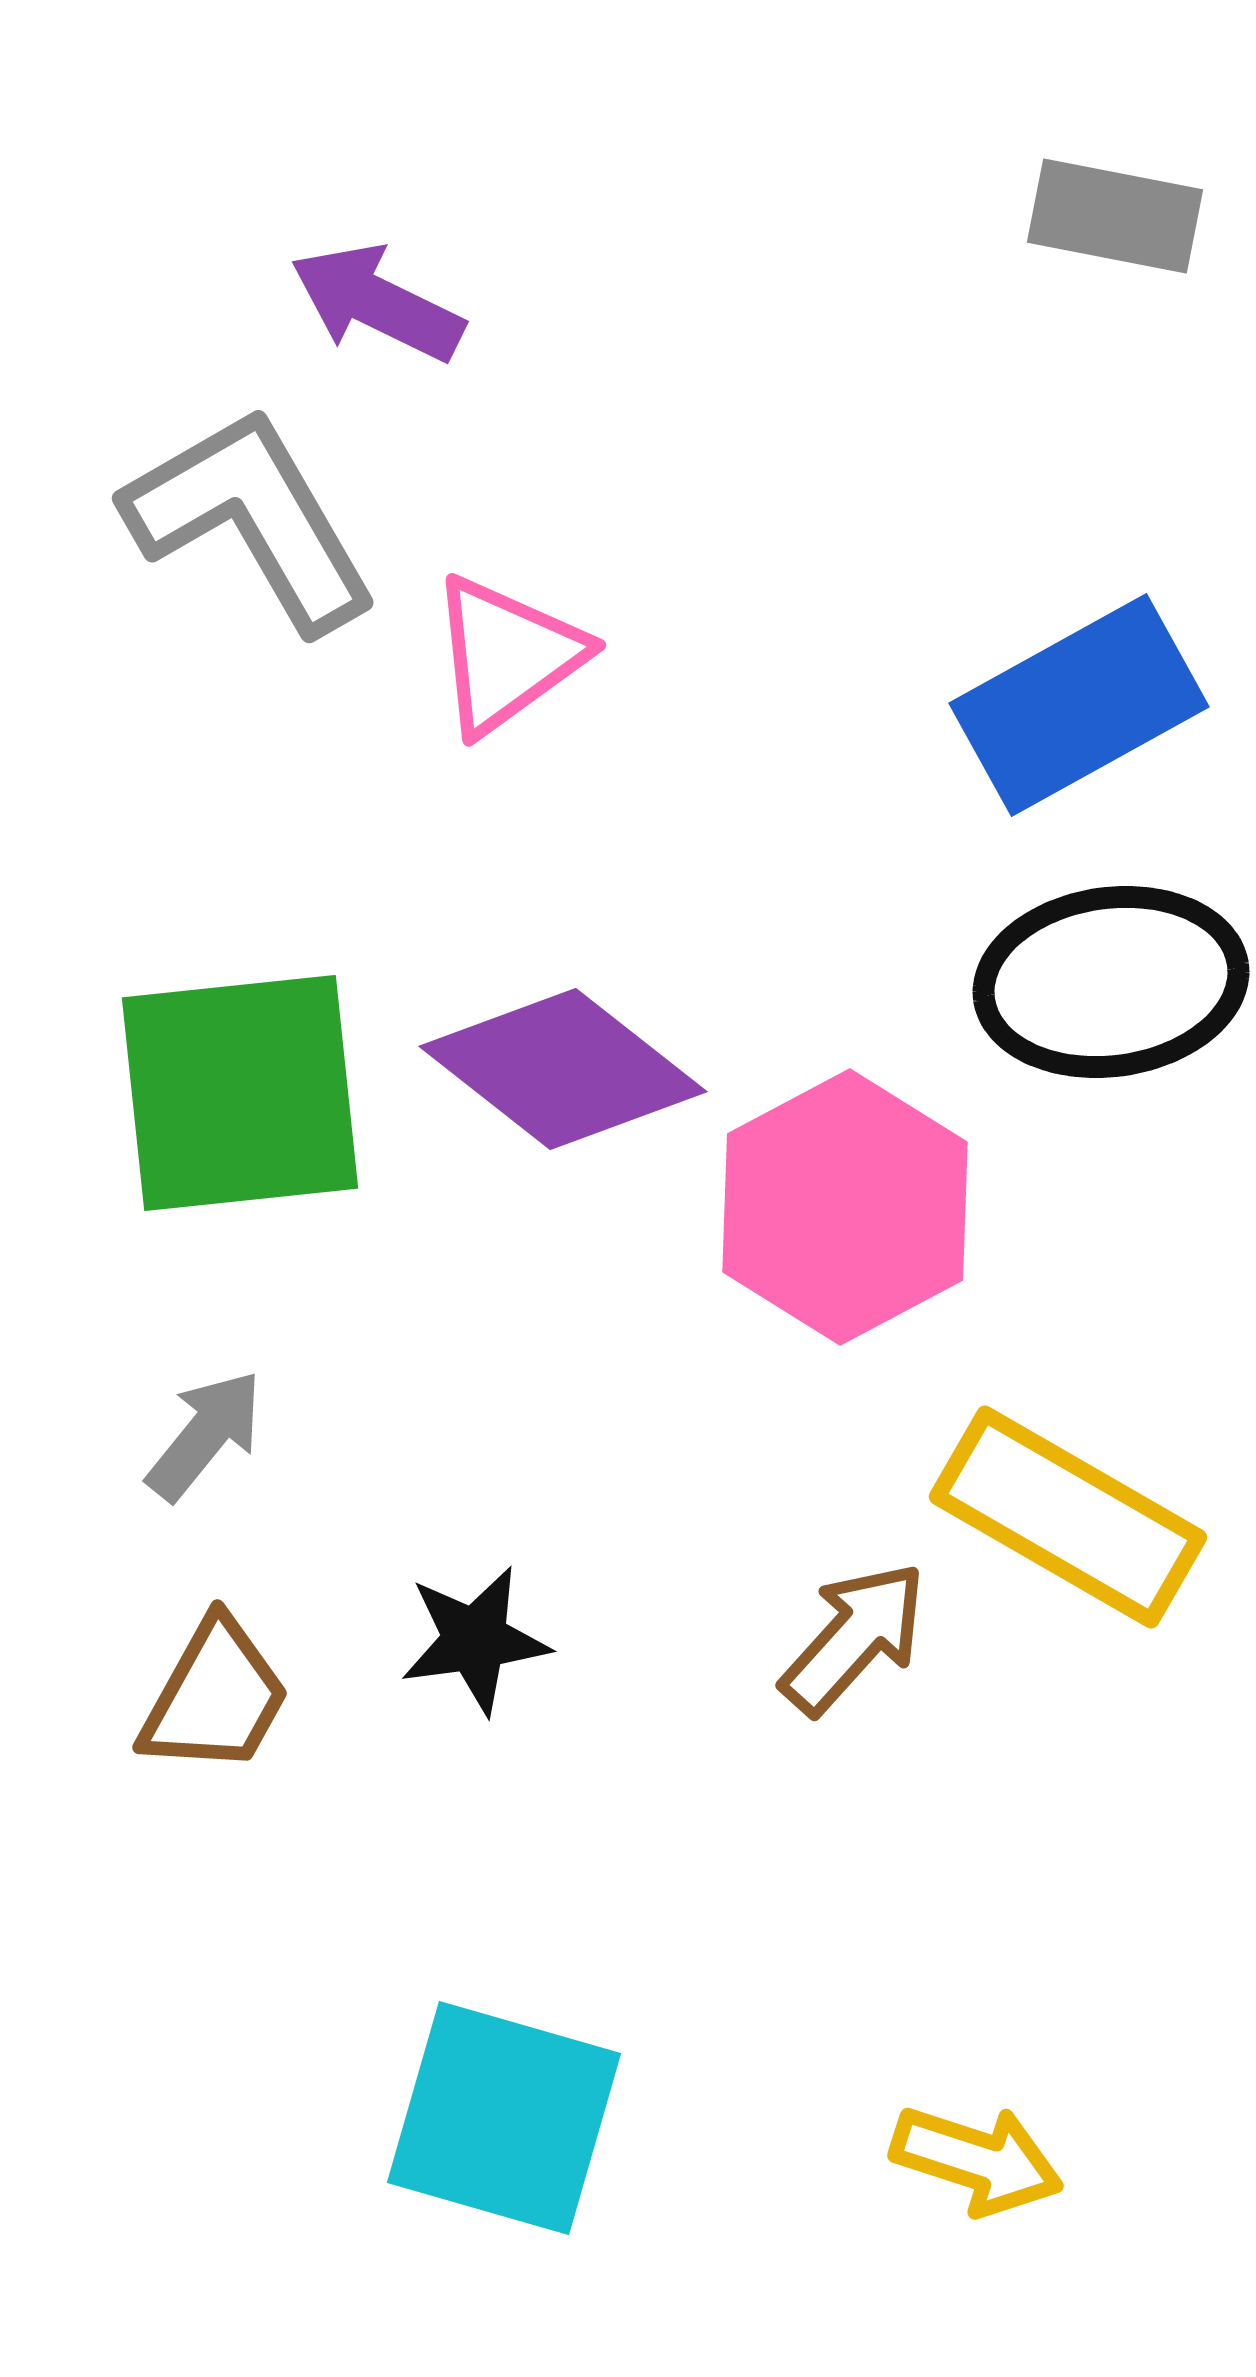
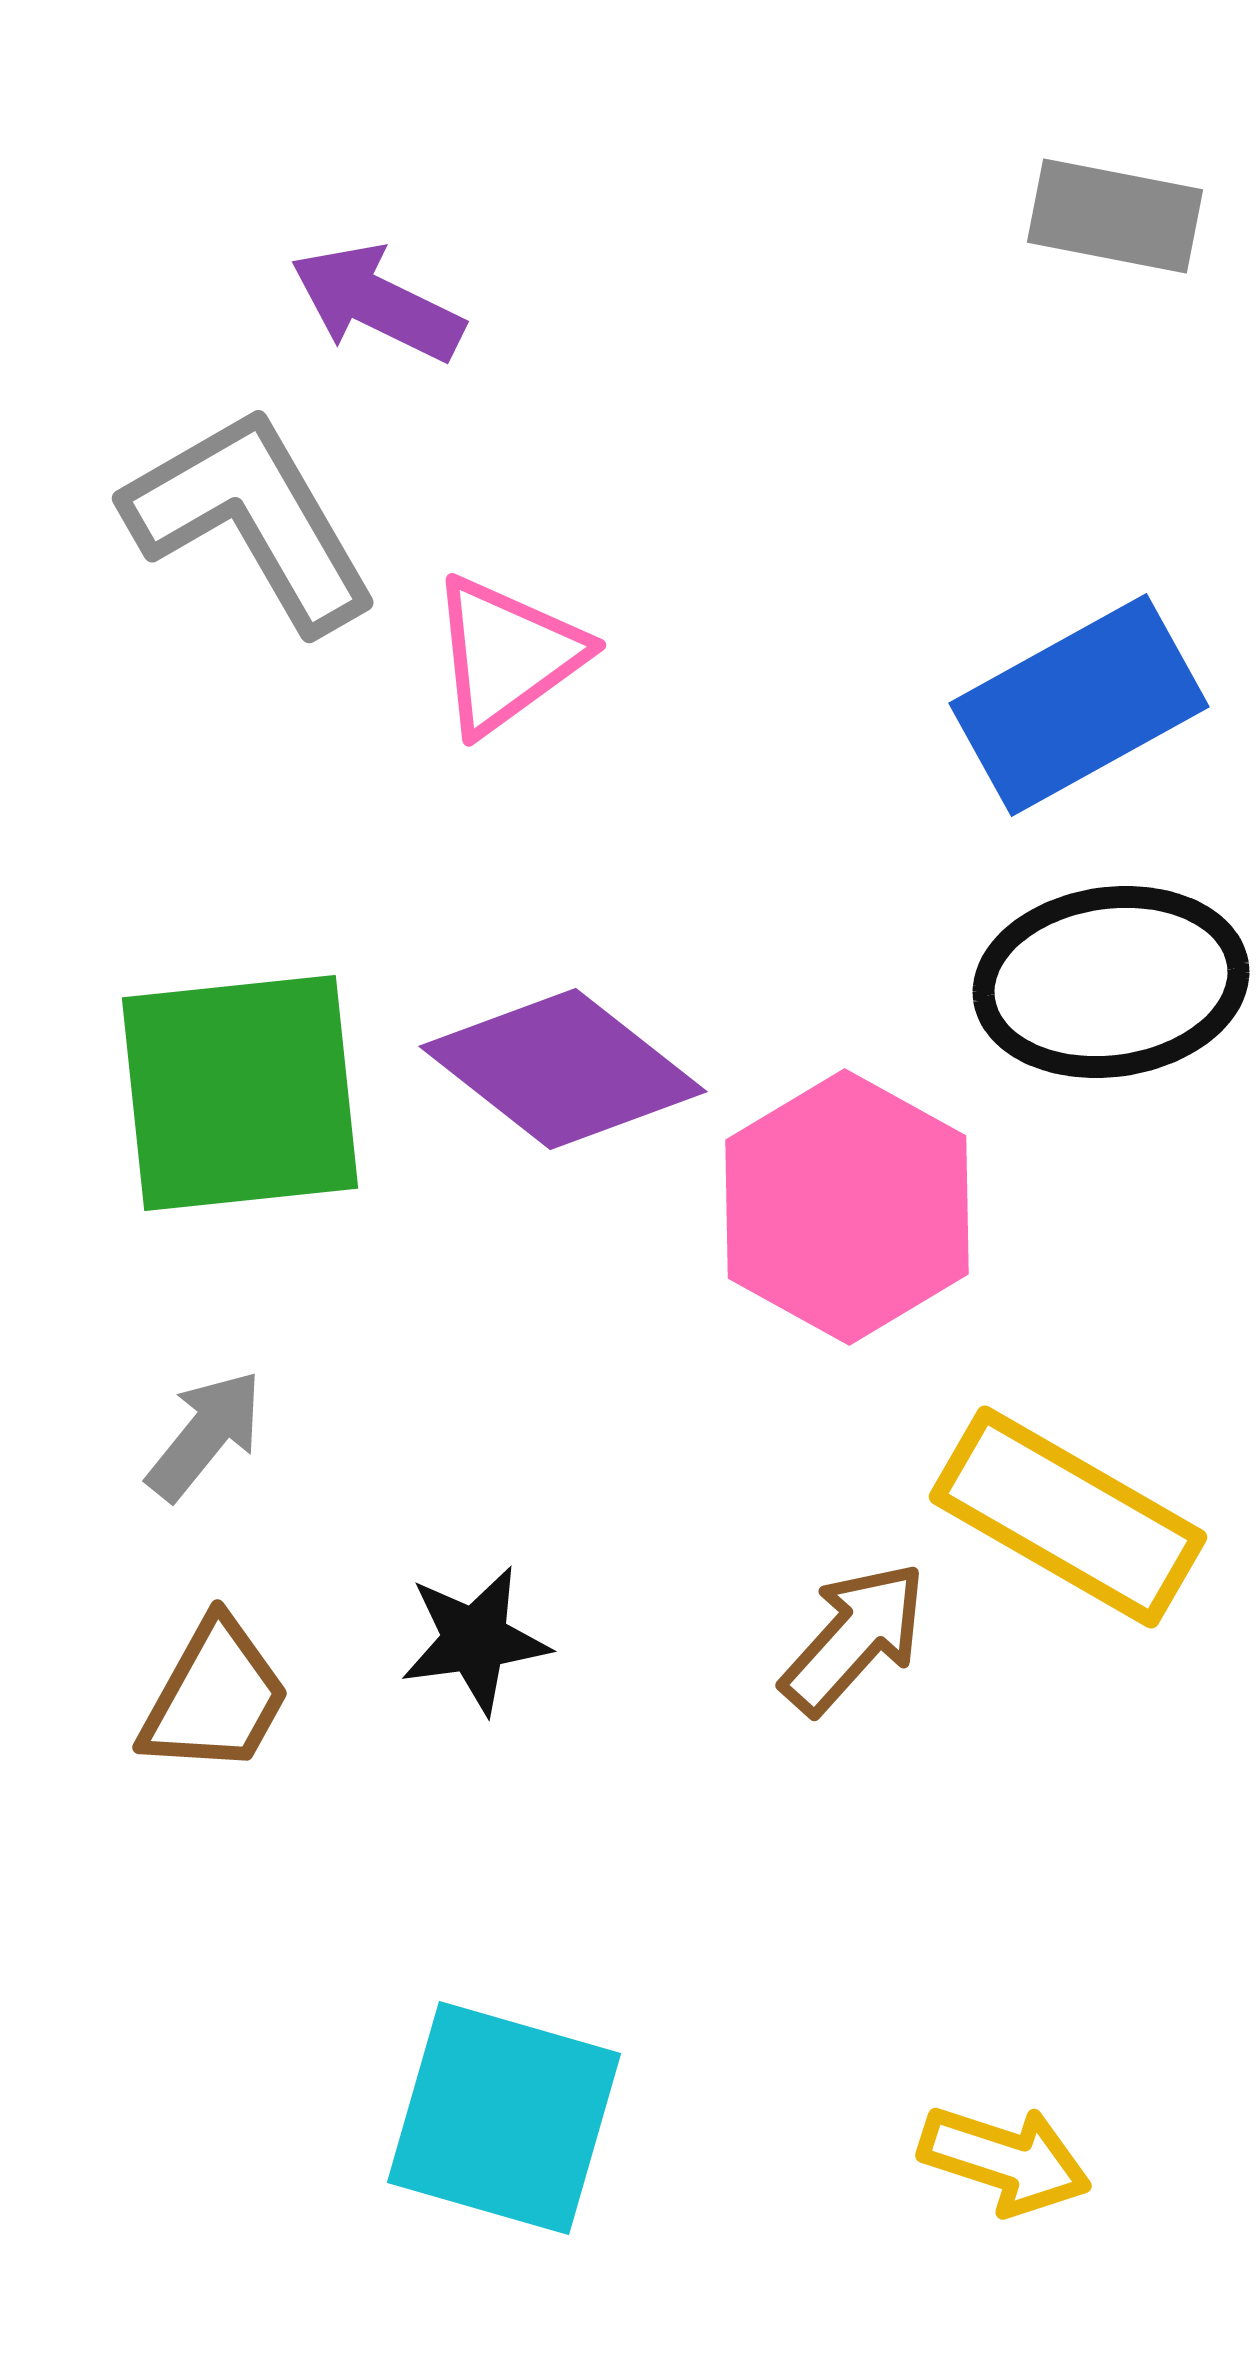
pink hexagon: moved 2 px right; rotated 3 degrees counterclockwise
yellow arrow: moved 28 px right
